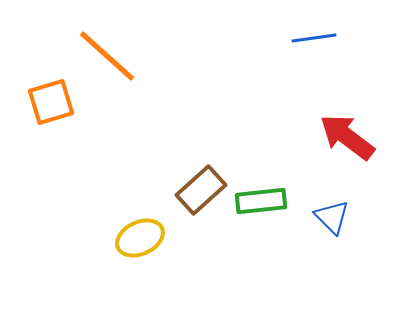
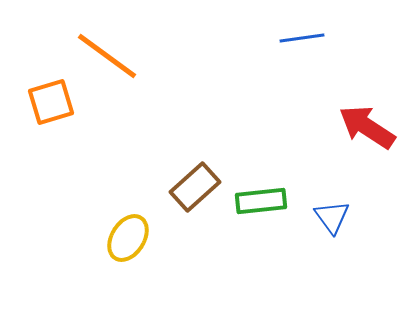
blue line: moved 12 px left
orange line: rotated 6 degrees counterclockwise
red arrow: moved 20 px right, 10 px up; rotated 4 degrees counterclockwise
brown rectangle: moved 6 px left, 3 px up
blue triangle: rotated 9 degrees clockwise
yellow ellipse: moved 12 px left; rotated 33 degrees counterclockwise
